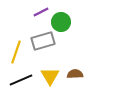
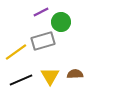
yellow line: rotated 35 degrees clockwise
